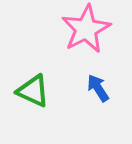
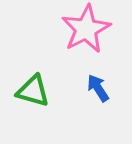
green triangle: rotated 9 degrees counterclockwise
